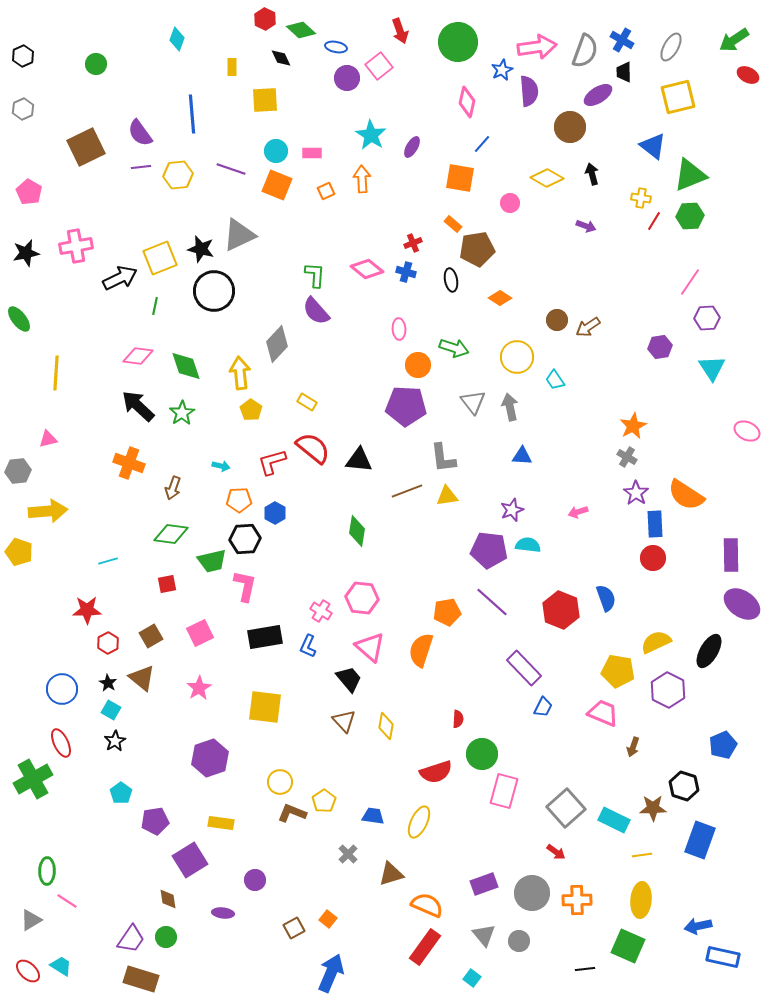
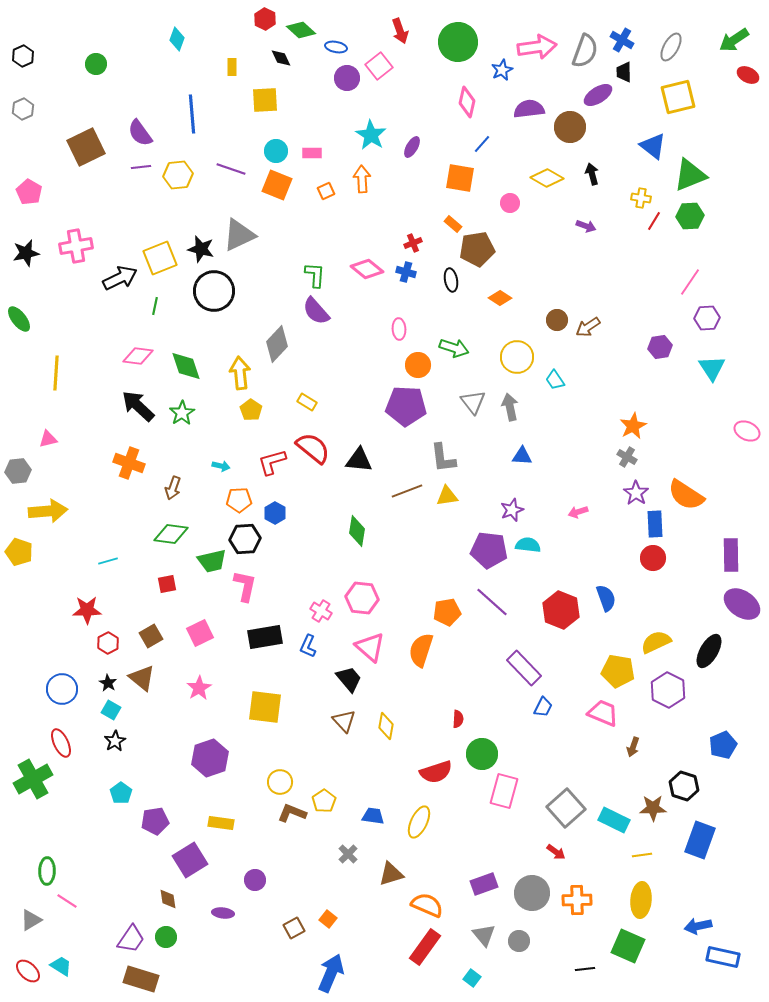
purple semicircle at (529, 91): moved 18 px down; rotated 92 degrees counterclockwise
